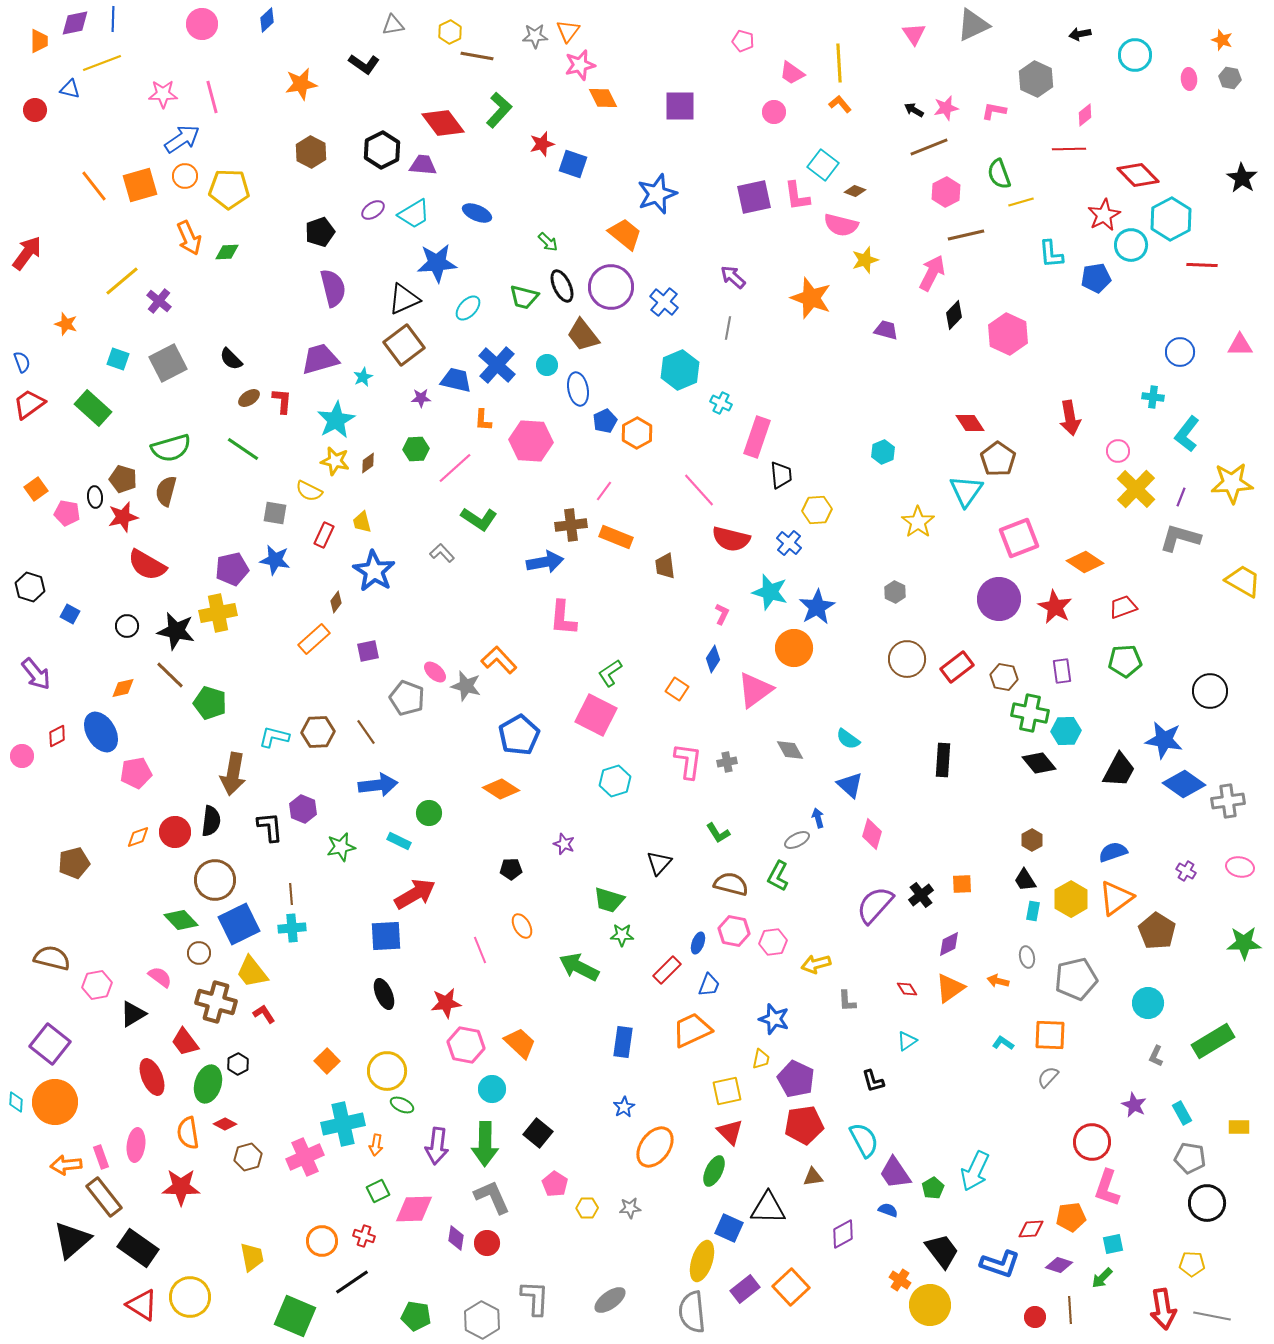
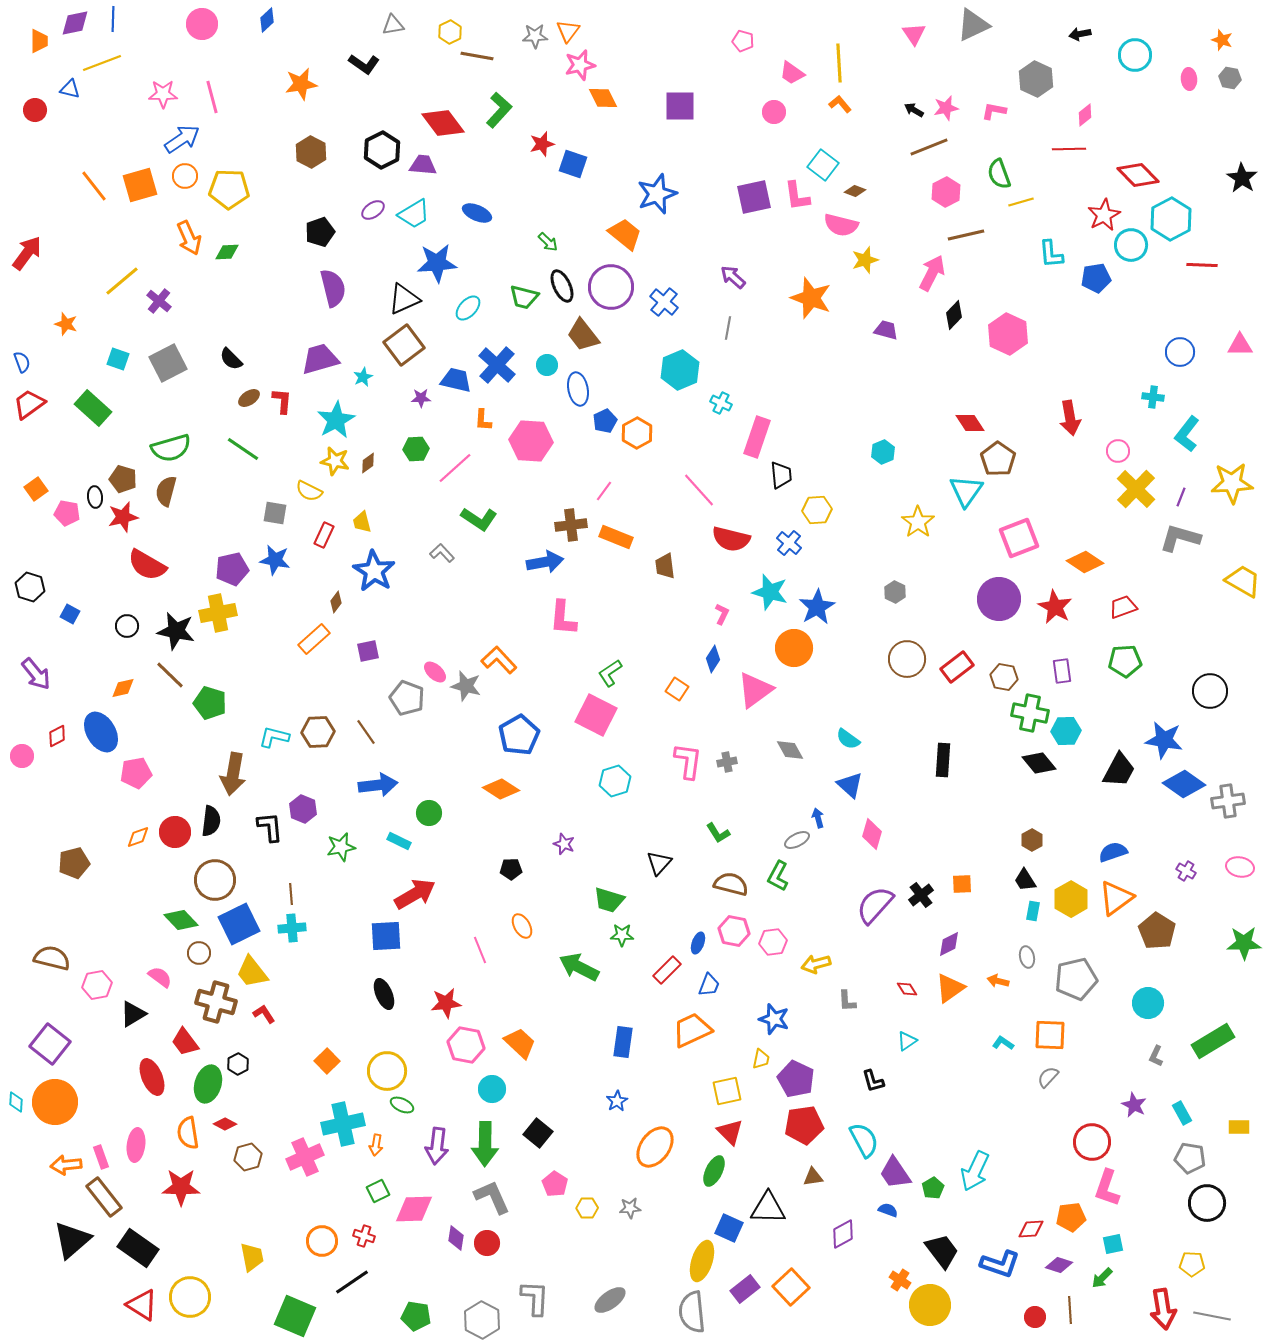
blue star at (624, 1107): moved 7 px left, 6 px up
